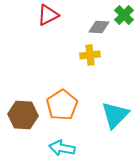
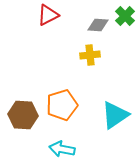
green cross: moved 1 px right, 1 px down
gray diamond: moved 1 px left, 2 px up
orange pentagon: rotated 16 degrees clockwise
cyan triangle: rotated 12 degrees clockwise
cyan arrow: moved 1 px down
